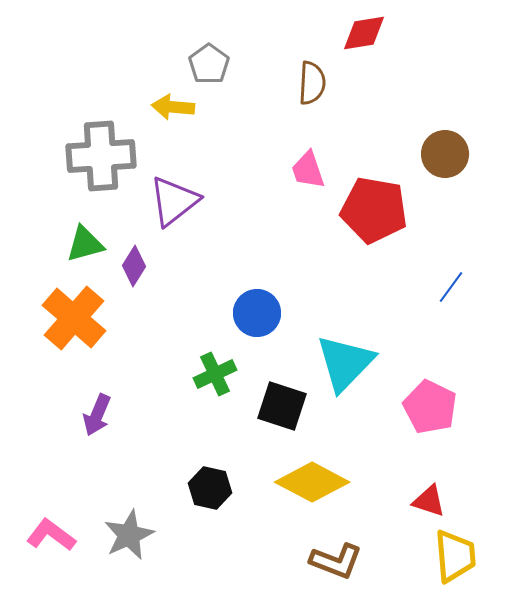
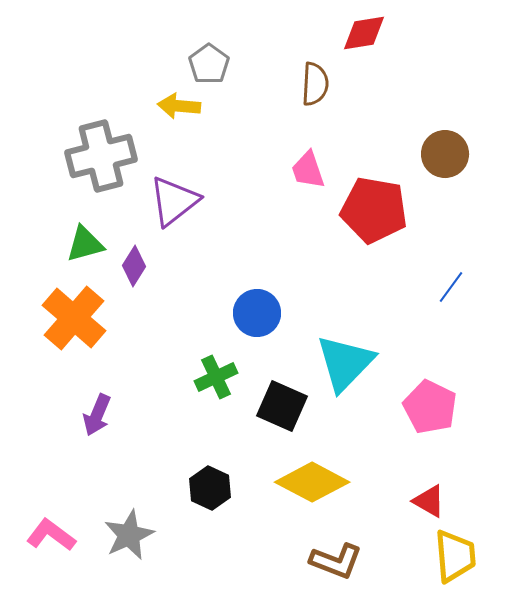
brown semicircle: moved 3 px right, 1 px down
yellow arrow: moved 6 px right, 1 px up
gray cross: rotated 10 degrees counterclockwise
green cross: moved 1 px right, 3 px down
black square: rotated 6 degrees clockwise
black hexagon: rotated 12 degrees clockwise
red triangle: rotated 12 degrees clockwise
